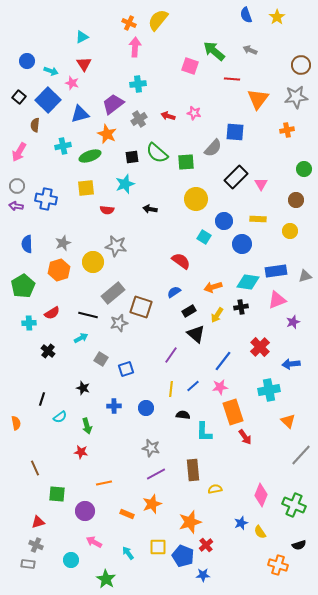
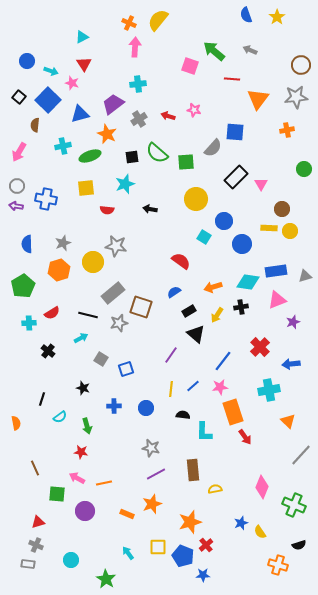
pink star at (194, 113): moved 3 px up
brown circle at (296, 200): moved 14 px left, 9 px down
yellow rectangle at (258, 219): moved 11 px right, 9 px down
pink diamond at (261, 495): moved 1 px right, 8 px up
pink arrow at (94, 542): moved 17 px left, 64 px up
